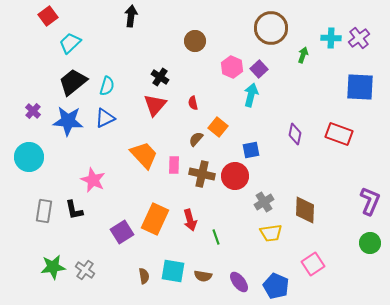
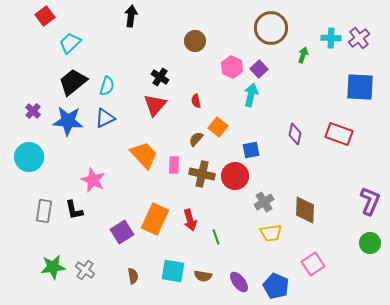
red square at (48, 16): moved 3 px left
red semicircle at (193, 103): moved 3 px right, 2 px up
brown semicircle at (144, 276): moved 11 px left
